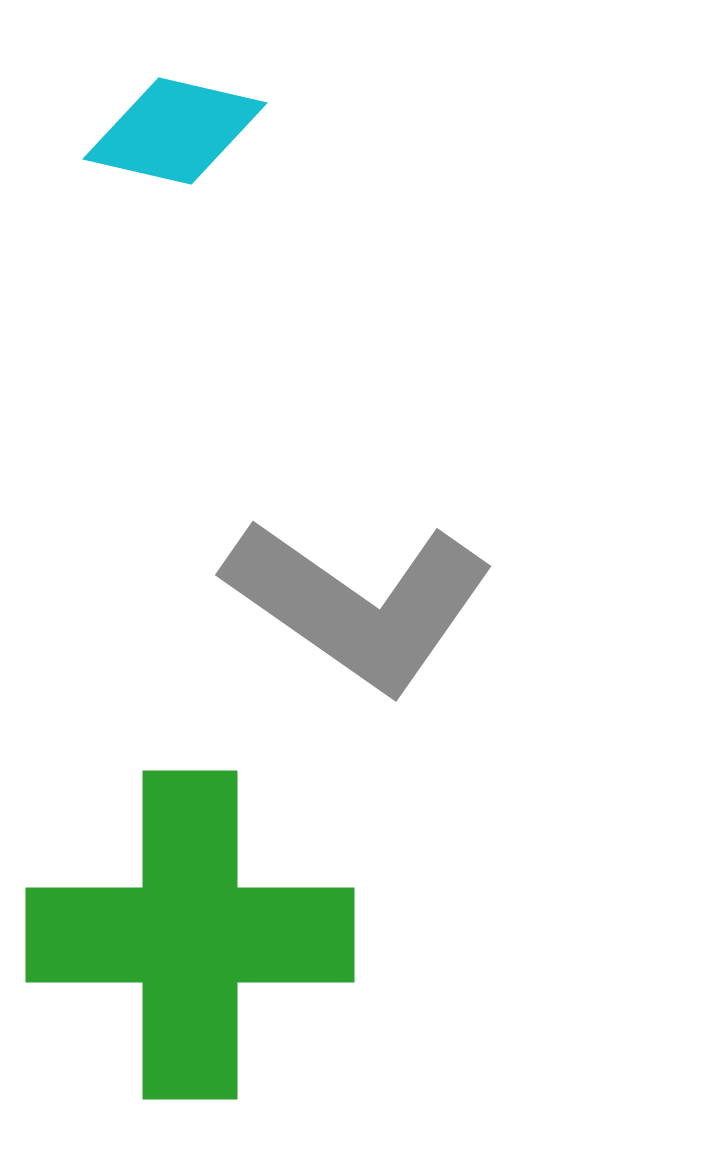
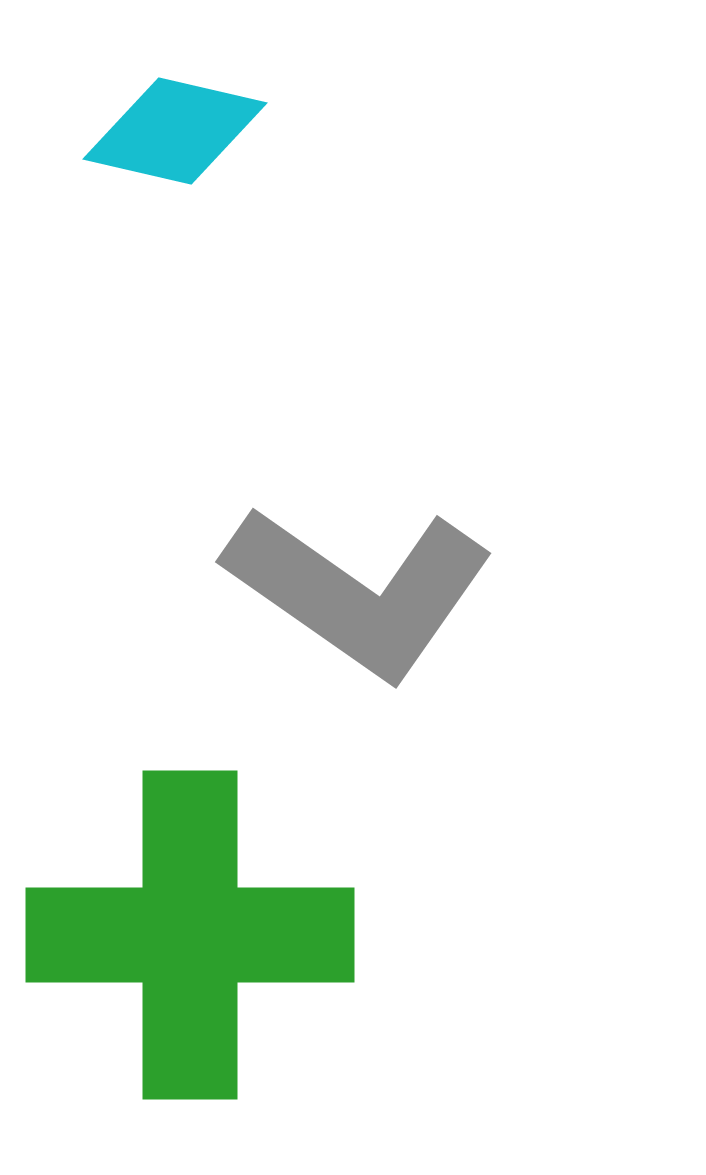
gray L-shape: moved 13 px up
